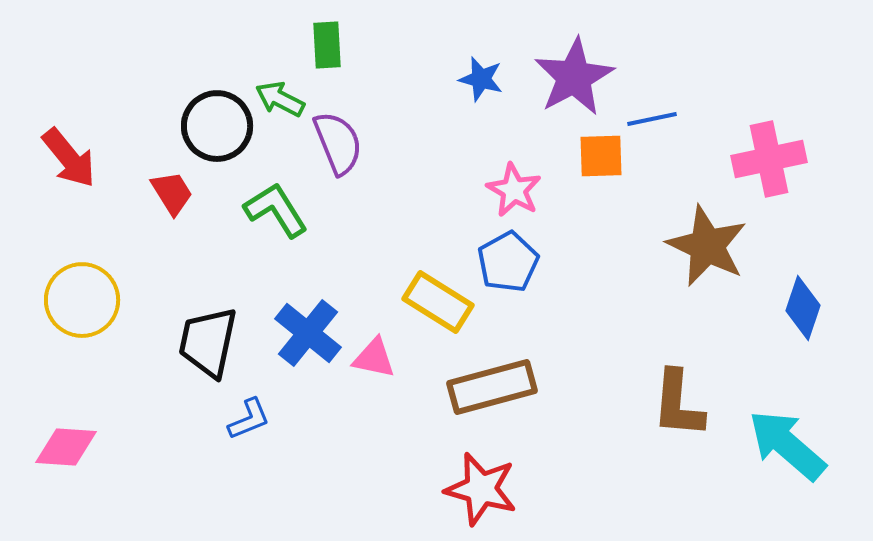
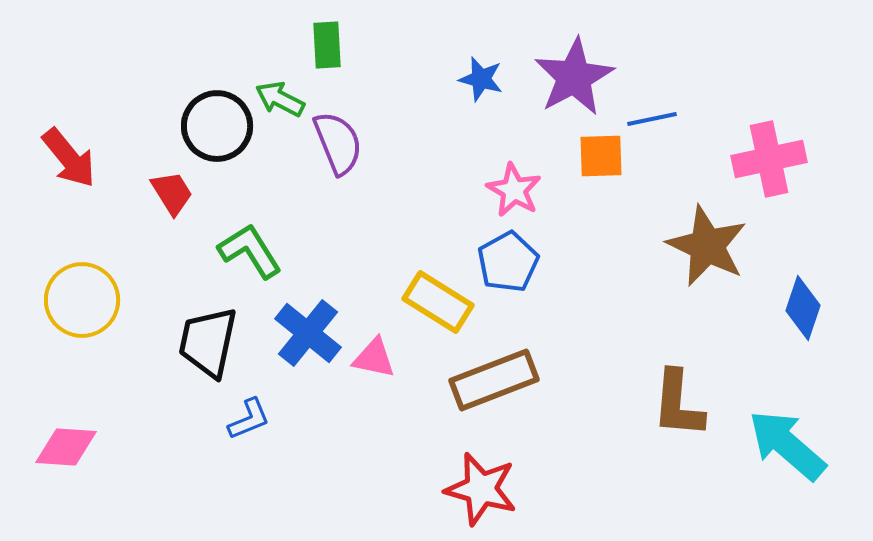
green L-shape: moved 26 px left, 41 px down
brown rectangle: moved 2 px right, 7 px up; rotated 6 degrees counterclockwise
